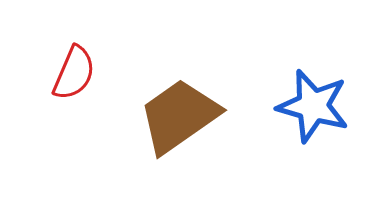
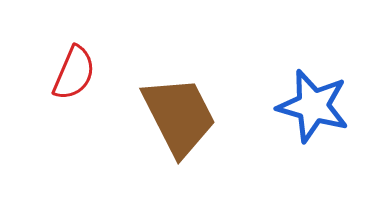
brown trapezoid: rotated 98 degrees clockwise
